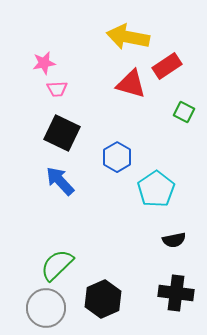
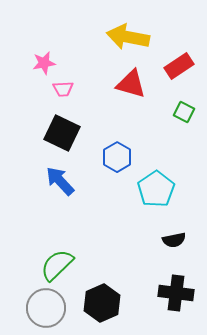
red rectangle: moved 12 px right
pink trapezoid: moved 6 px right
black hexagon: moved 1 px left, 4 px down
